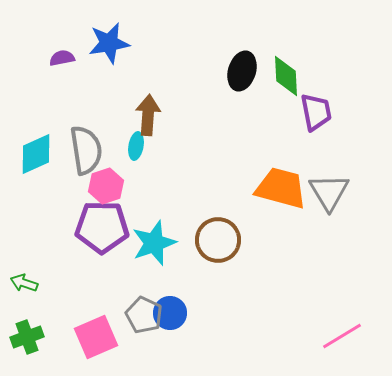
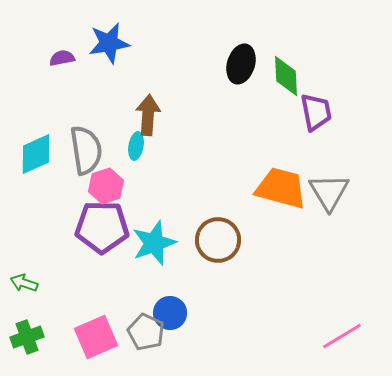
black ellipse: moved 1 px left, 7 px up
gray pentagon: moved 2 px right, 17 px down
